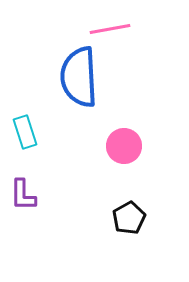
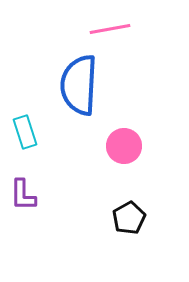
blue semicircle: moved 8 px down; rotated 6 degrees clockwise
